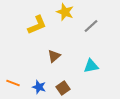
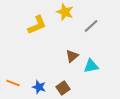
brown triangle: moved 18 px right
